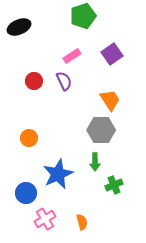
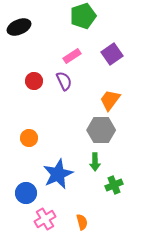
orange trapezoid: rotated 110 degrees counterclockwise
